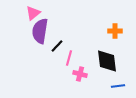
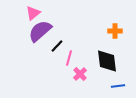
purple semicircle: rotated 40 degrees clockwise
pink cross: rotated 32 degrees clockwise
